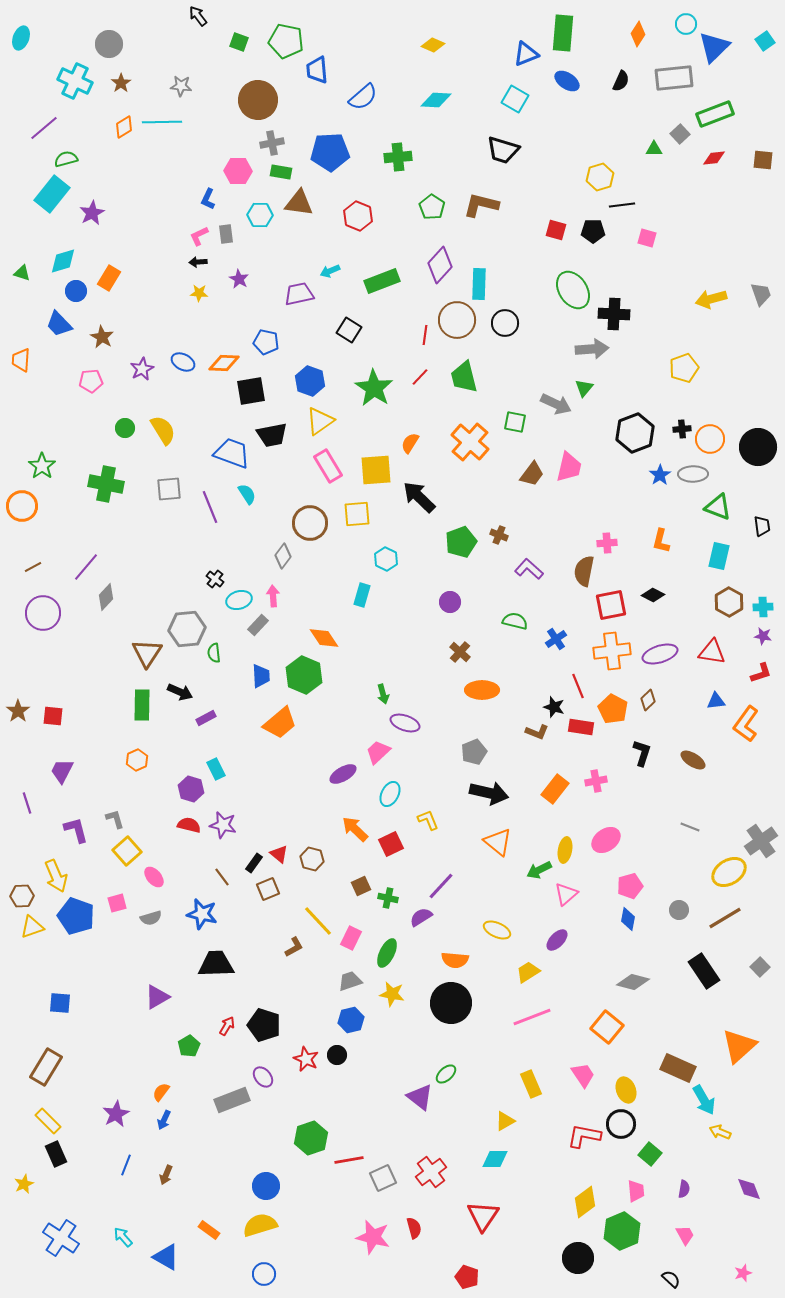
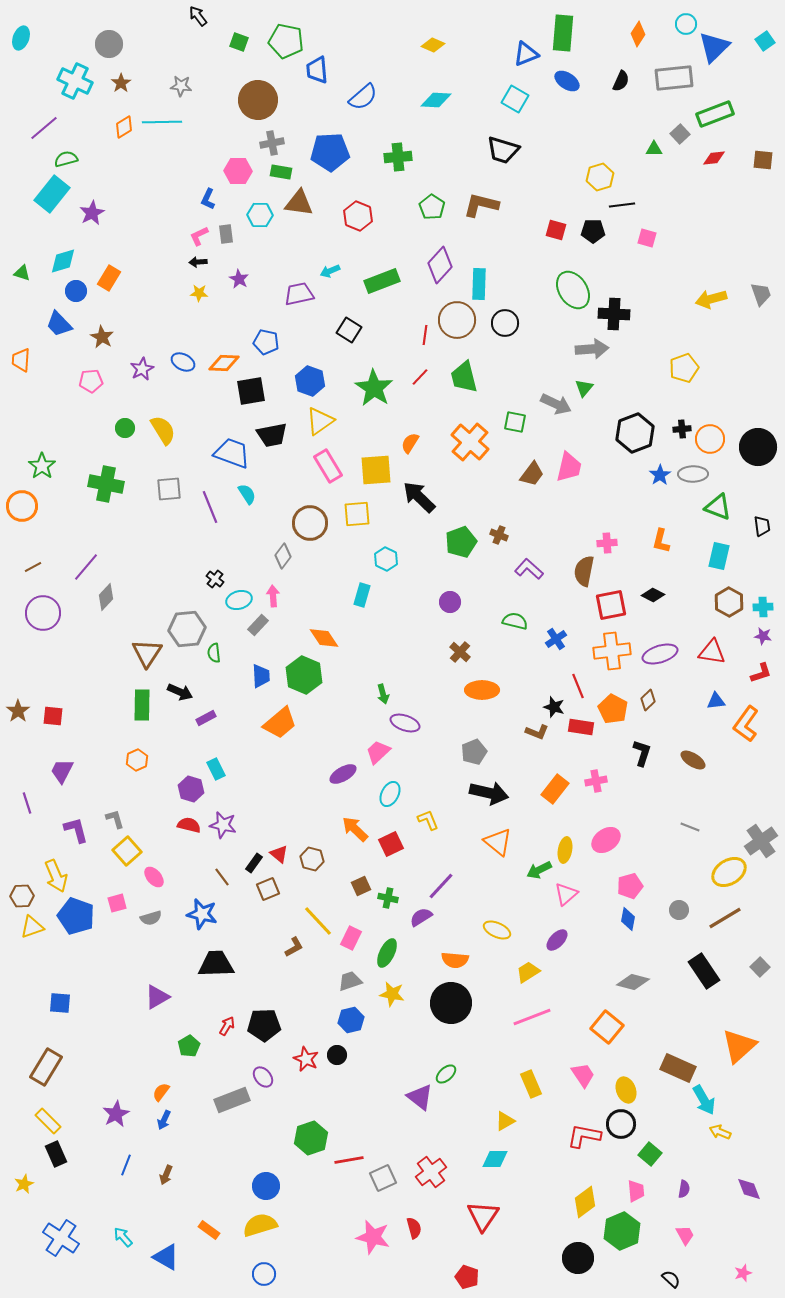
black pentagon at (264, 1025): rotated 20 degrees counterclockwise
